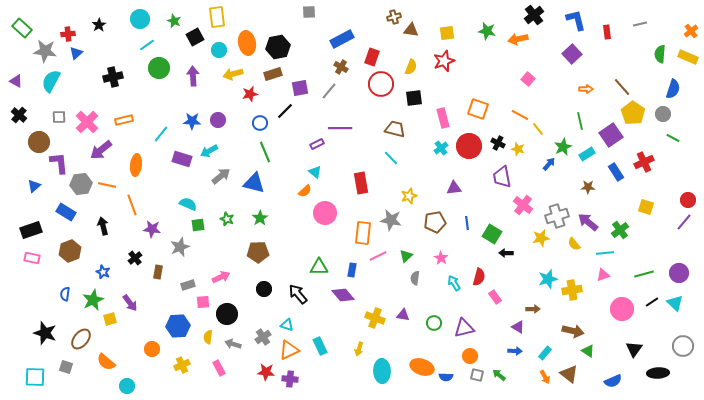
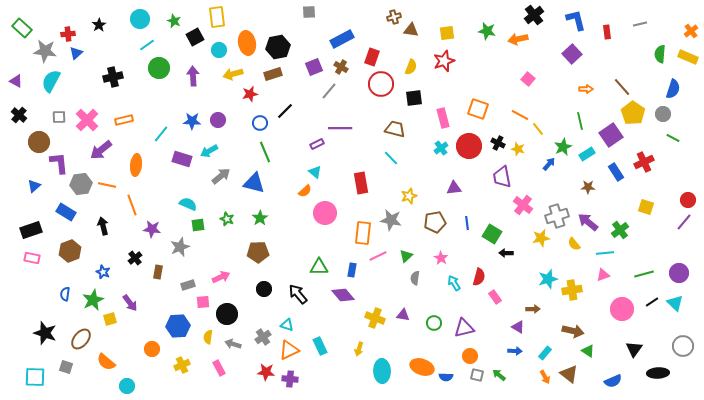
purple square at (300, 88): moved 14 px right, 21 px up; rotated 12 degrees counterclockwise
pink cross at (87, 122): moved 2 px up
